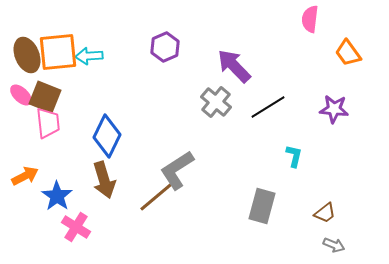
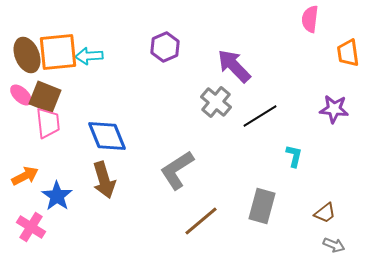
orange trapezoid: rotated 28 degrees clockwise
black line: moved 8 px left, 9 px down
blue diamond: rotated 48 degrees counterclockwise
brown line: moved 45 px right, 24 px down
pink cross: moved 45 px left
